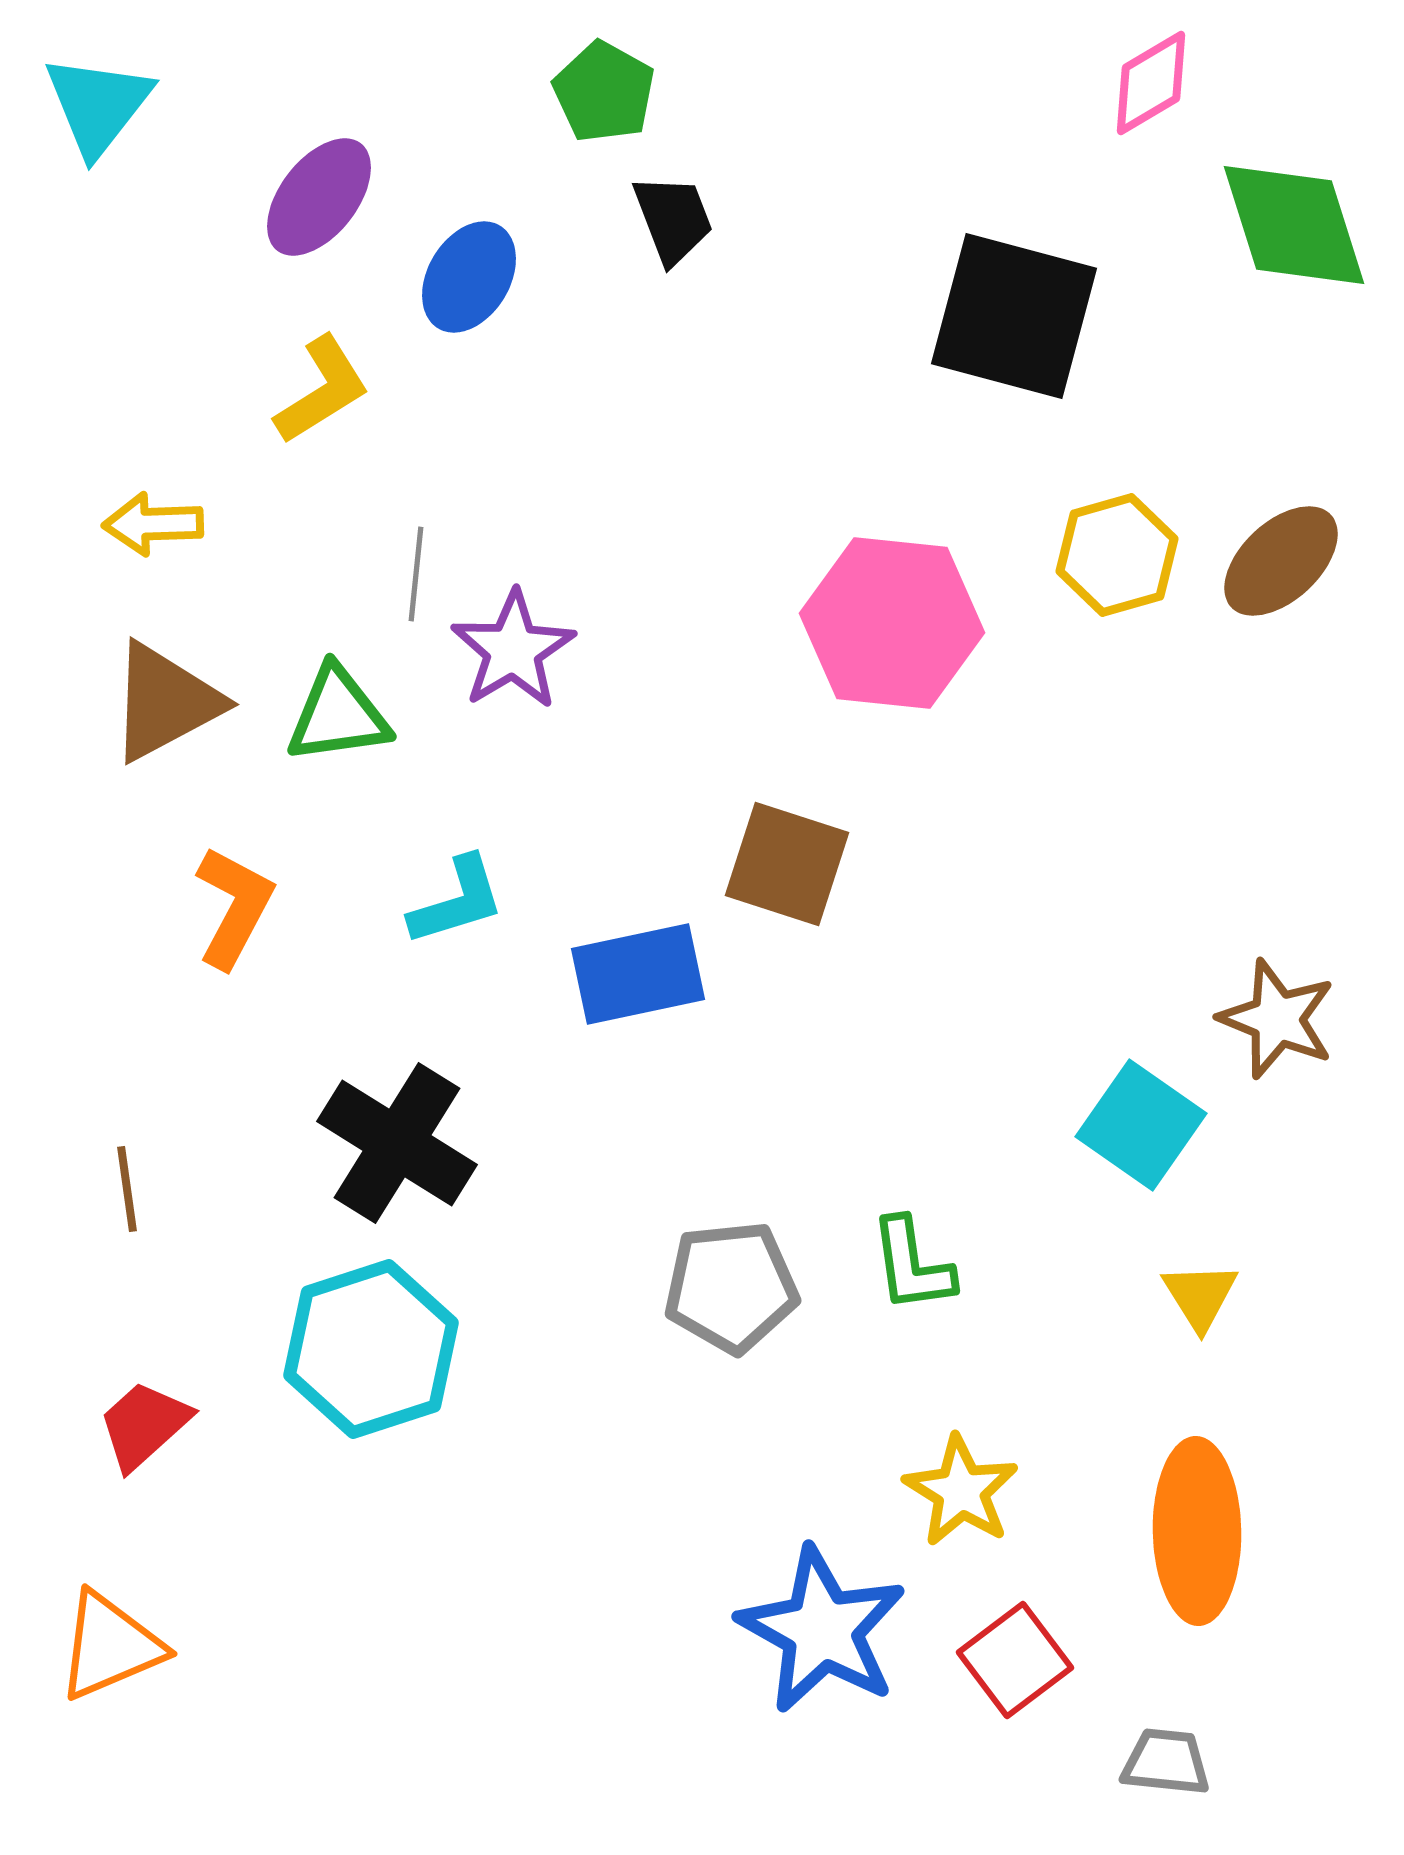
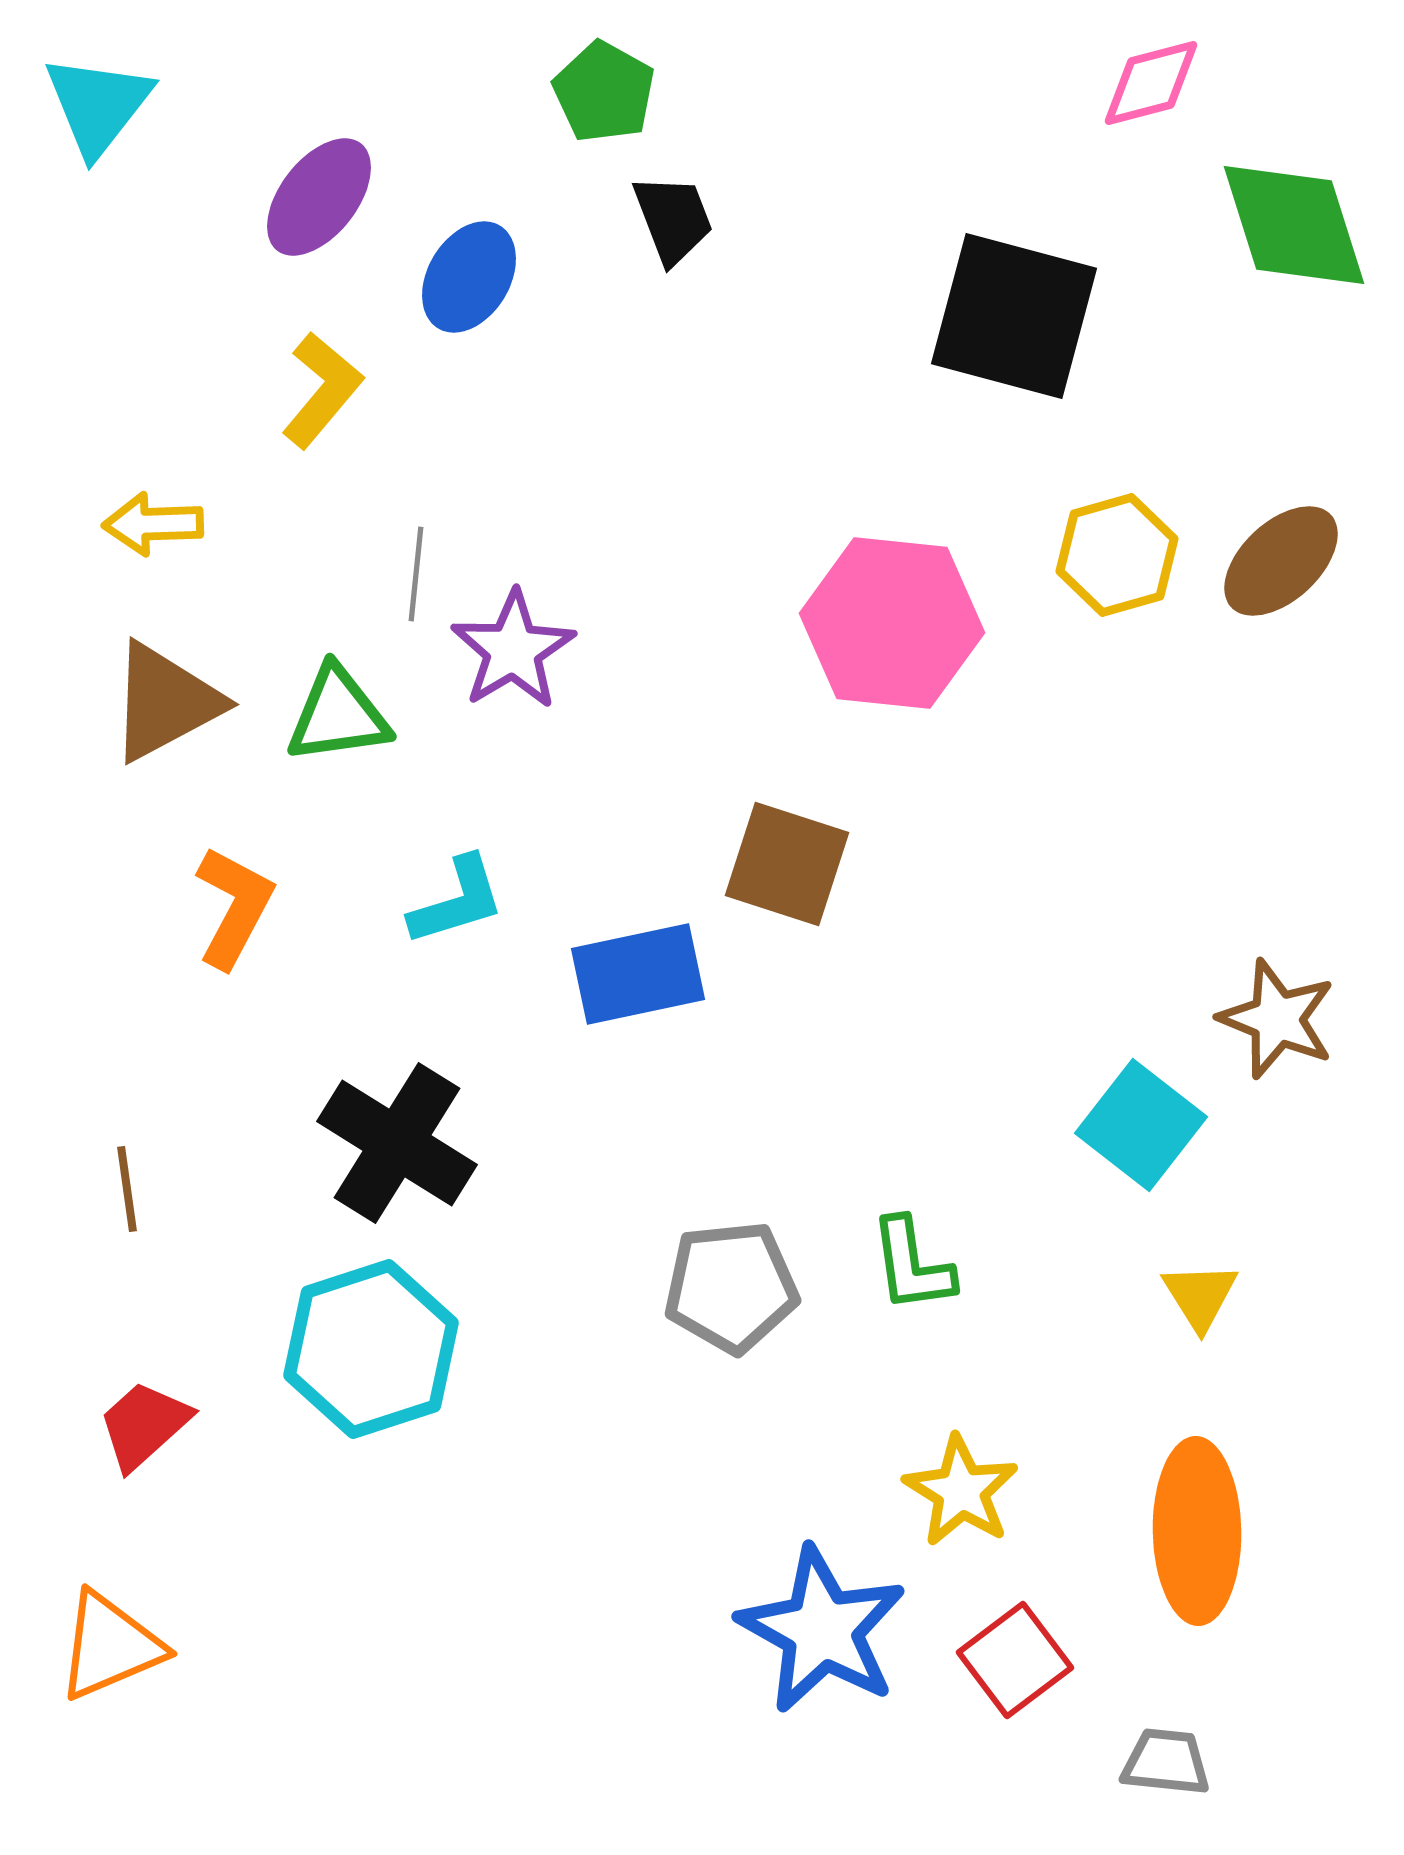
pink diamond: rotated 16 degrees clockwise
yellow L-shape: rotated 18 degrees counterclockwise
cyan square: rotated 3 degrees clockwise
